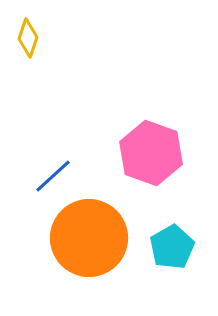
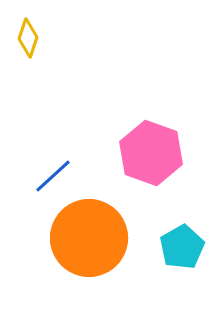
cyan pentagon: moved 10 px right
